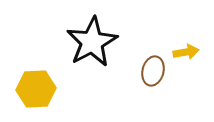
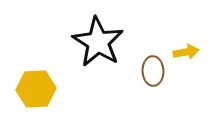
black star: moved 6 px right; rotated 12 degrees counterclockwise
brown ellipse: rotated 16 degrees counterclockwise
